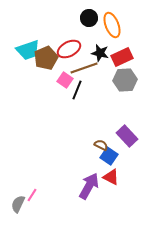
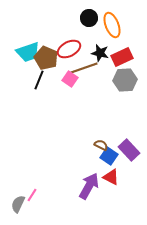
cyan trapezoid: moved 2 px down
brown pentagon: rotated 25 degrees counterclockwise
pink square: moved 5 px right, 1 px up
black line: moved 38 px left, 10 px up
purple rectangle: moved 2 px right, 14 px down
